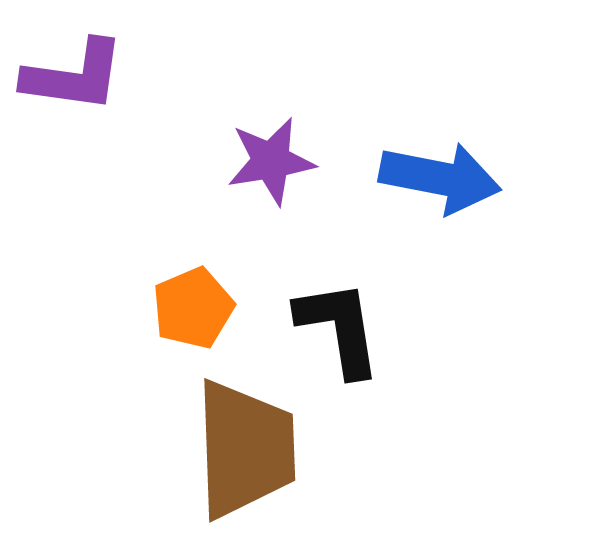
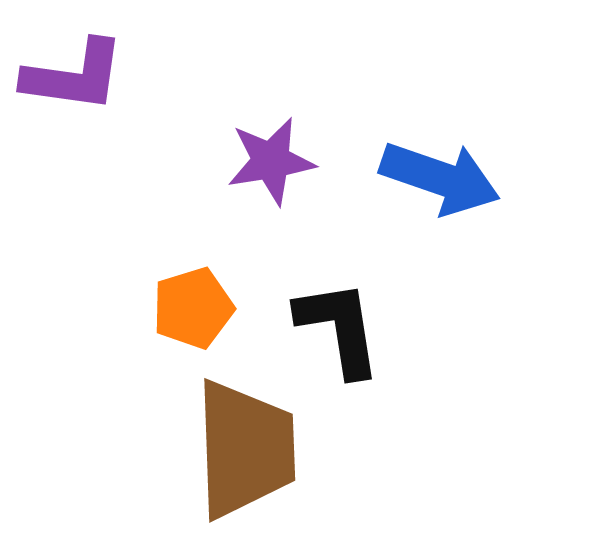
blue arrow: rotated 8 degrees clockwise
orange pentagon: rotated 6 degrees clockwise
